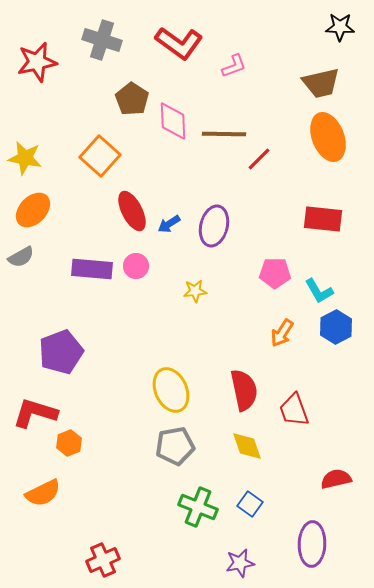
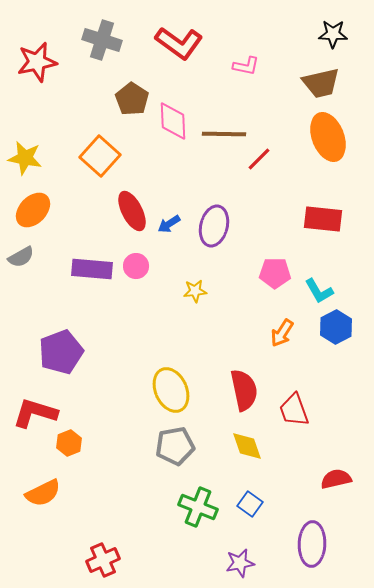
black star at (340, 27): moved 7 px left, 7 px down
pink L-shape at (234, 66): moved 12 px right; rotated 32 degrees clockwise
